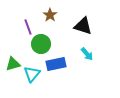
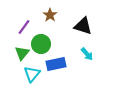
purple line: moved 4 px left; rotated 56 degrees clockwise
green triangle: moved 9 px right, 11 px up; rotated 35 degrees counterclockwise
